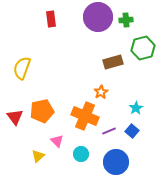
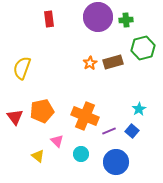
red rectangle: moved 2 px left
orange star: moved 11 px left, 29 px up
cyan star: moved 3 px right, 1 px down
yellow triangle: rotated 40 degrees counterclockwise
